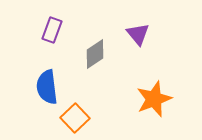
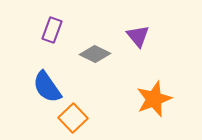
purple triangle: moved 2 px down
gray diamond: rotated 60 degrees clockwise
blue semicircle: rotated 28 degrees counterclockwise
orange square: moved 2 px left
